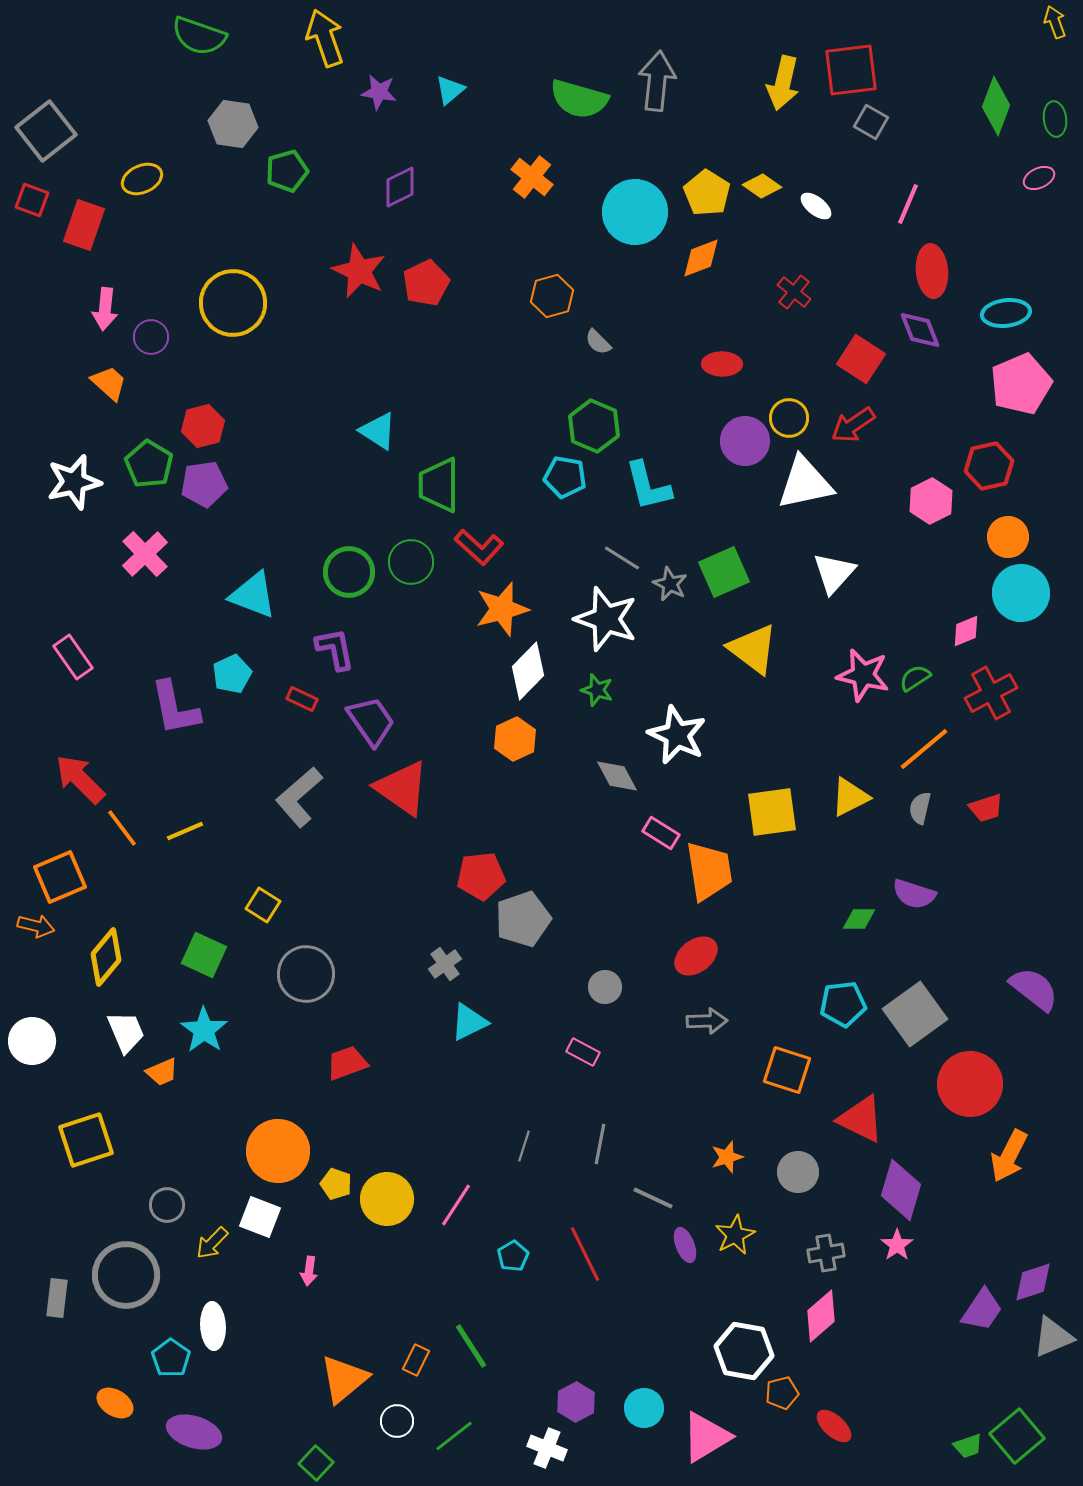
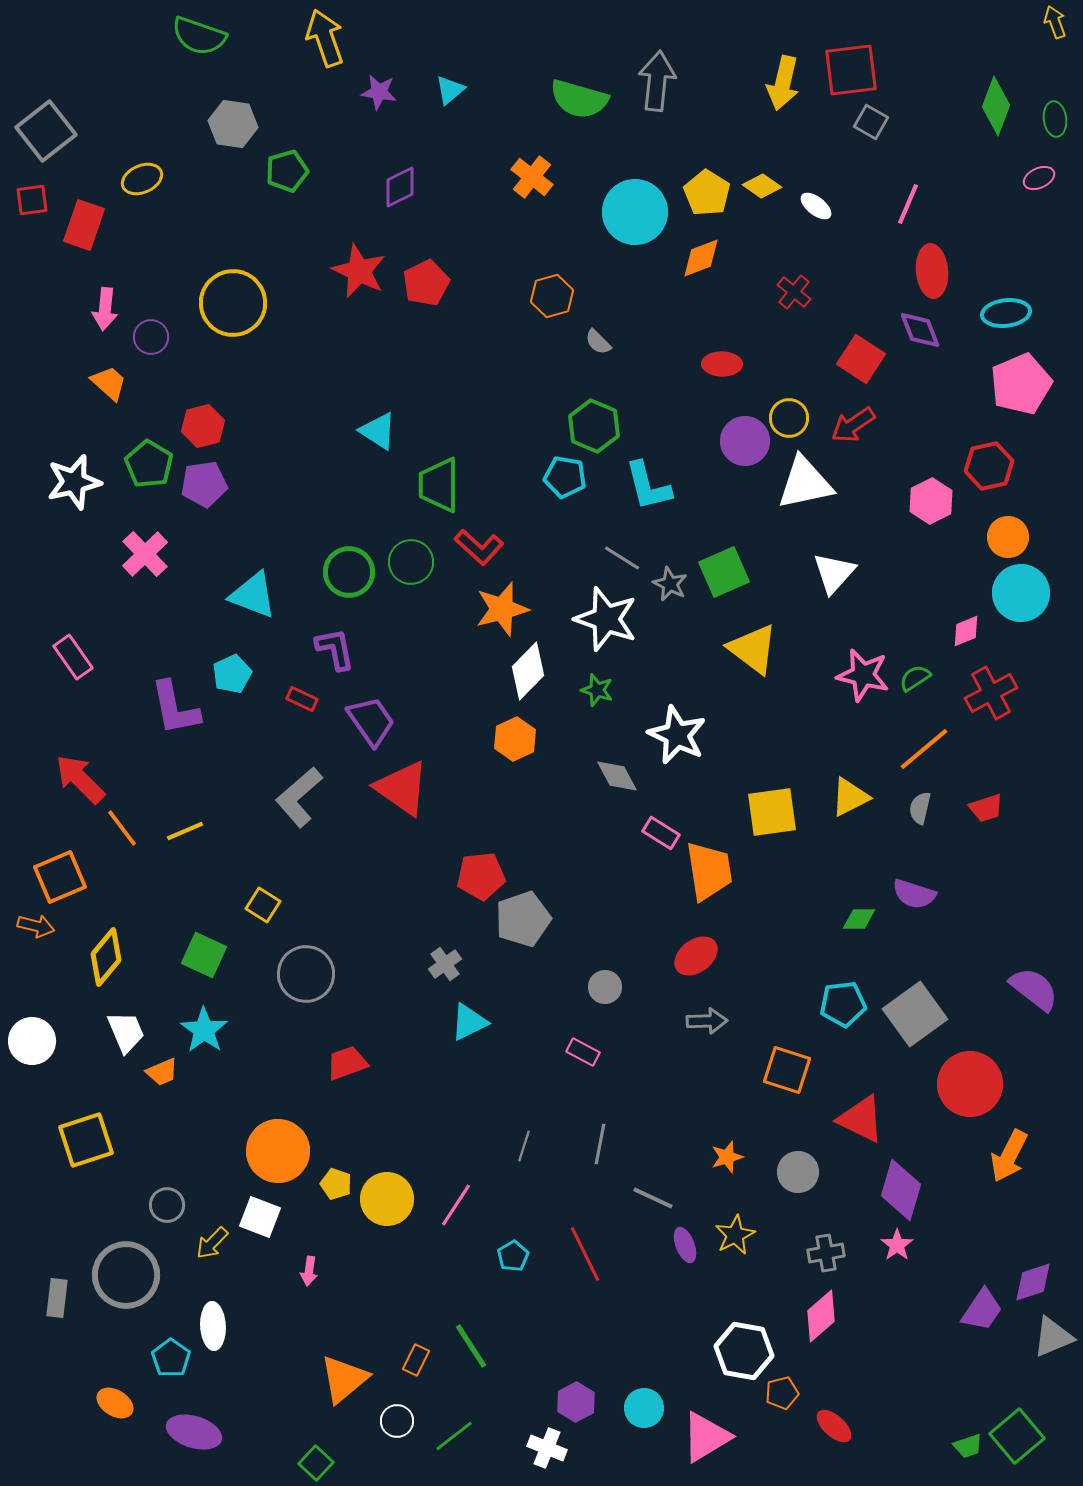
red square at (32, 200): rotated 28 degrees counterclockwise
